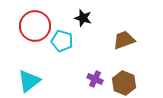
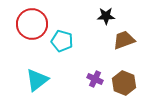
black star: moved 23 px right, 2 px up; rotated 18 degrees counterclockwise
red circle: moved 3 px left, 2 px up
cyan triangle: moved 8 px right, 1 px up
